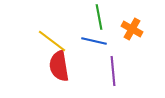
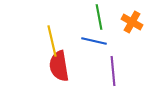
orange cross: moved 7 px up
yellow line: rotated 40 degrees clockwise
